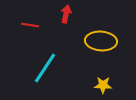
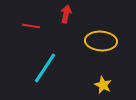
red line: moved 1 px right, 1 px down
yellow star: rotated 24 degrees clockwise
